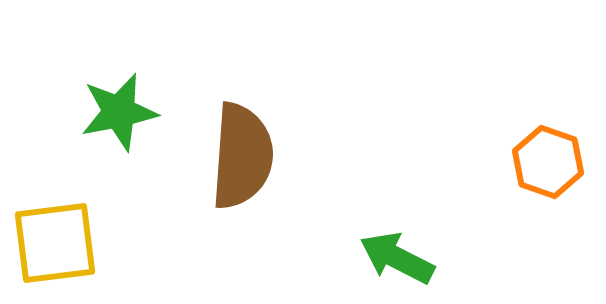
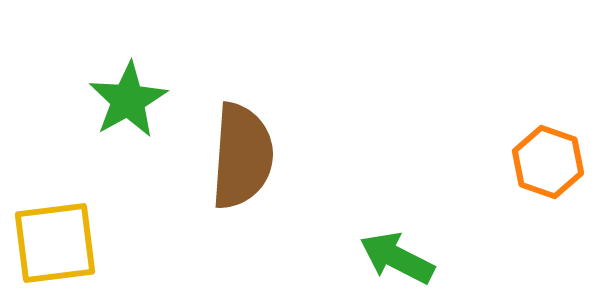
green star: moved 9 px right, 12 px up; rotated 18 degrees counterclockwise
